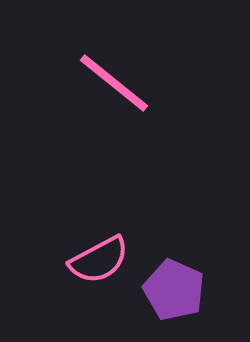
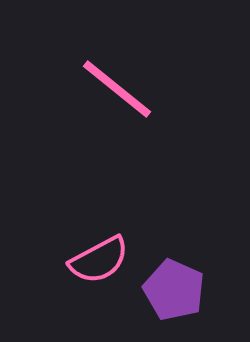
pink line: moved 3 px right, 6 px down
